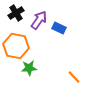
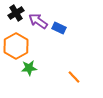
purple arrow: moved 1 px left, 1 px down; rotated 90 degrees counterclockwise
orange hexagon: rotated 20 degrees clockwise
